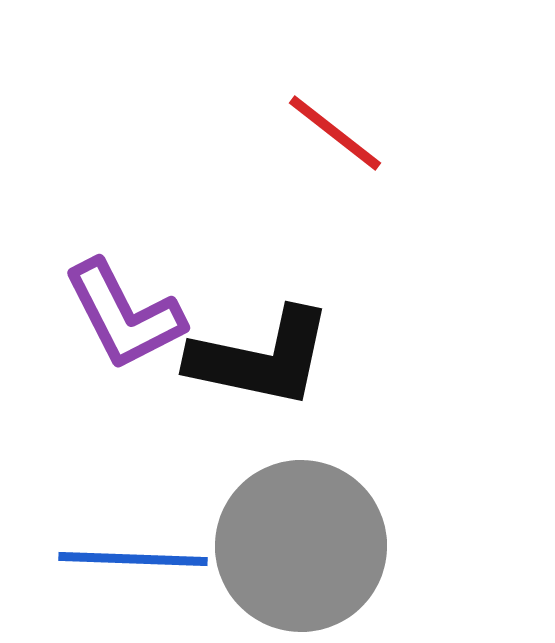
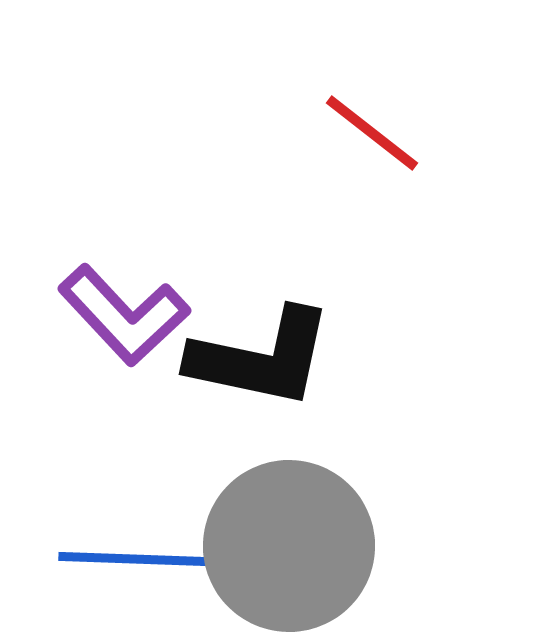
red line: moved 37 px right
purple L-shape: rotated 16 degrees counterclockwise
gray circle: moved 12 px left
